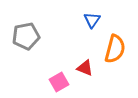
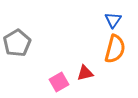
blue triangle: moved 21 px right
gray pentagon: moved 9 px left, 7 px down; rotated 20 degrees counterclockwise
red triangle: moved 5 px down; rotated 36 degrees counterclockwise
